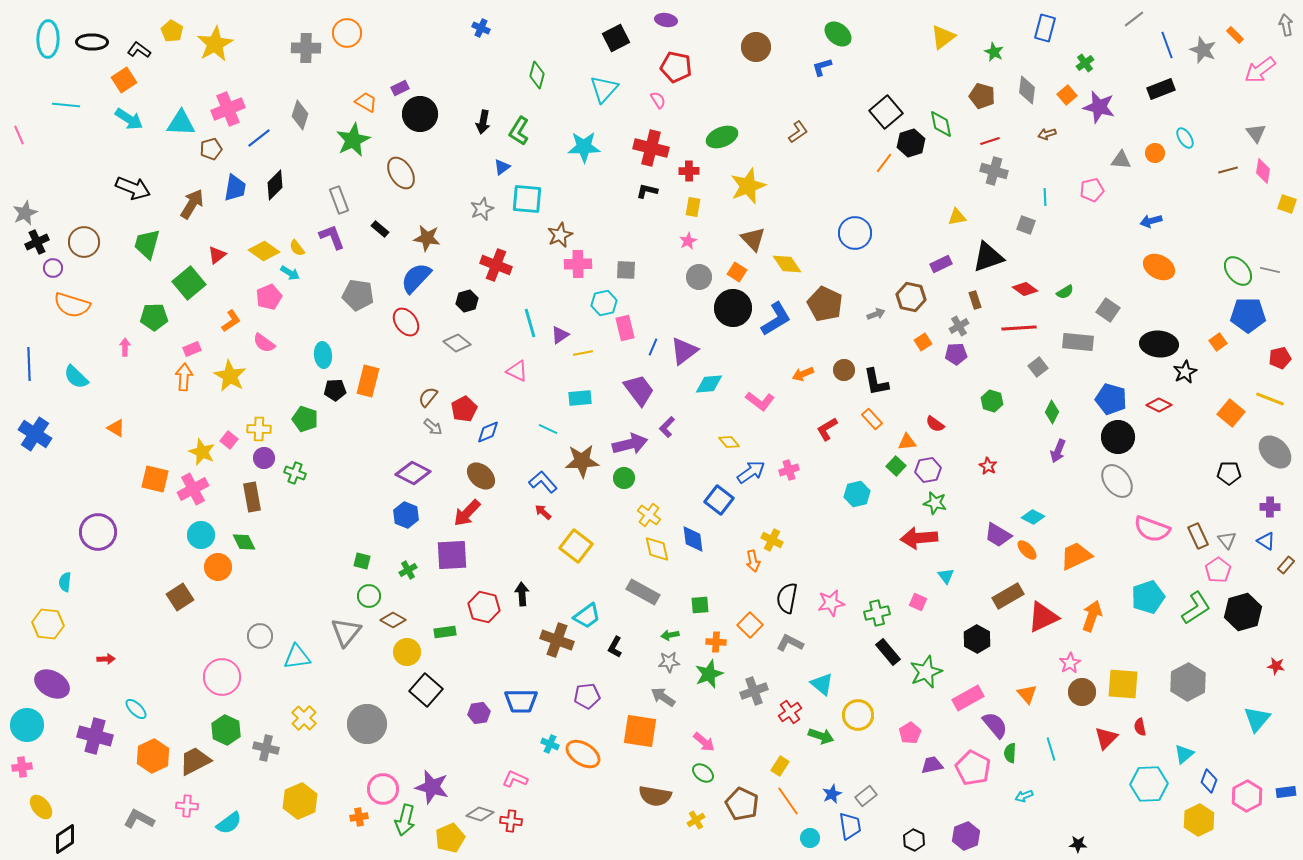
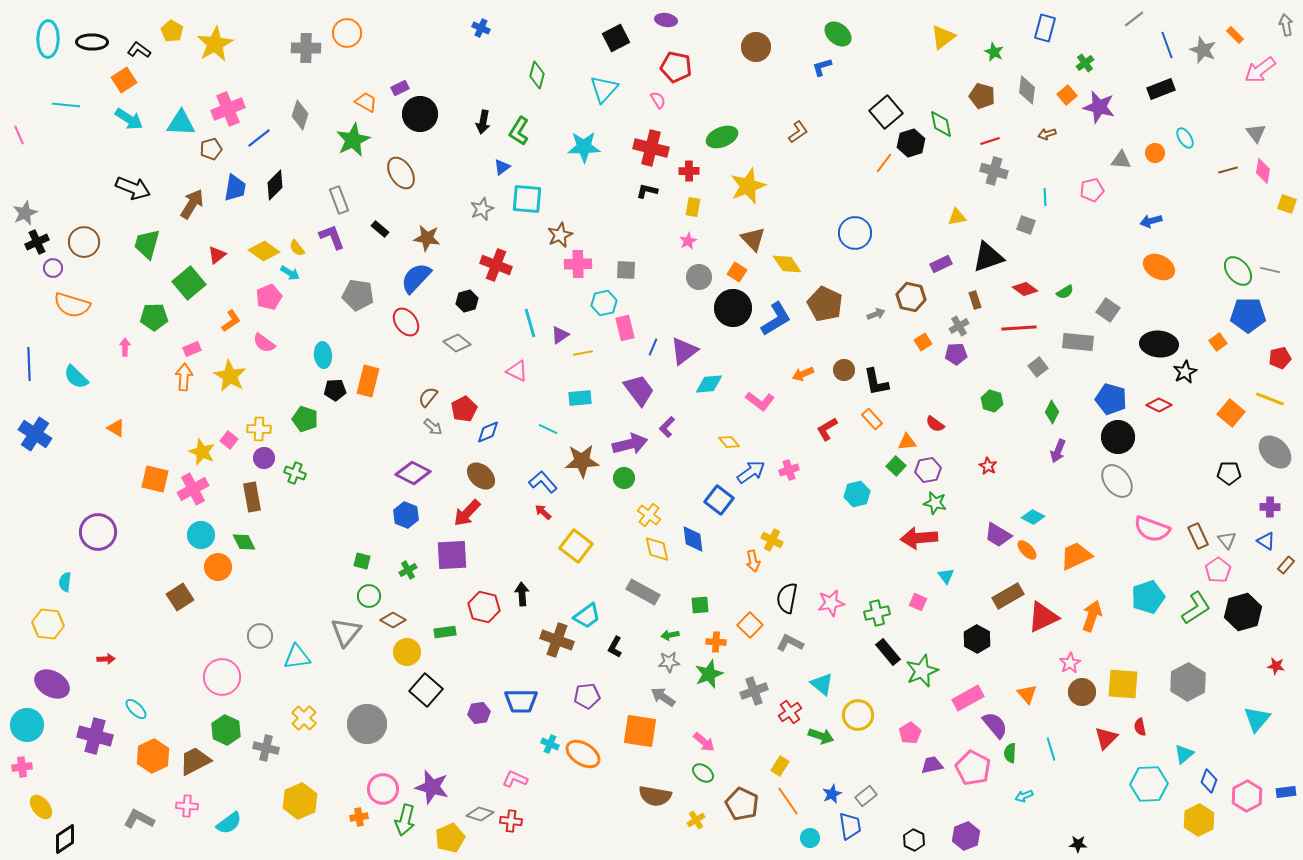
green star at (926, 672): moved 4 px left, 1 px up
